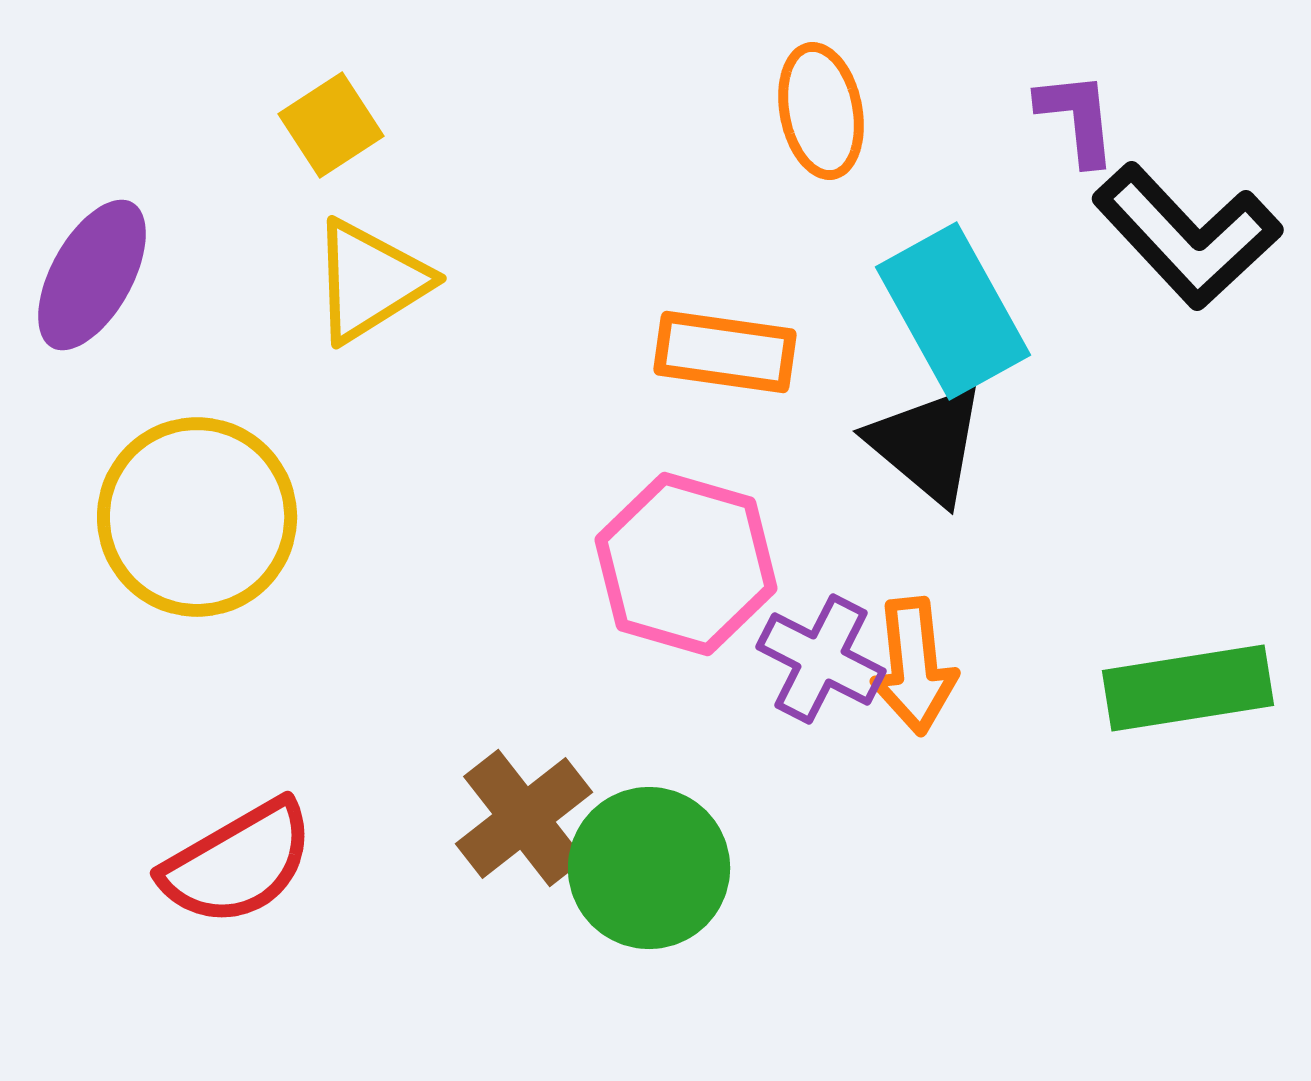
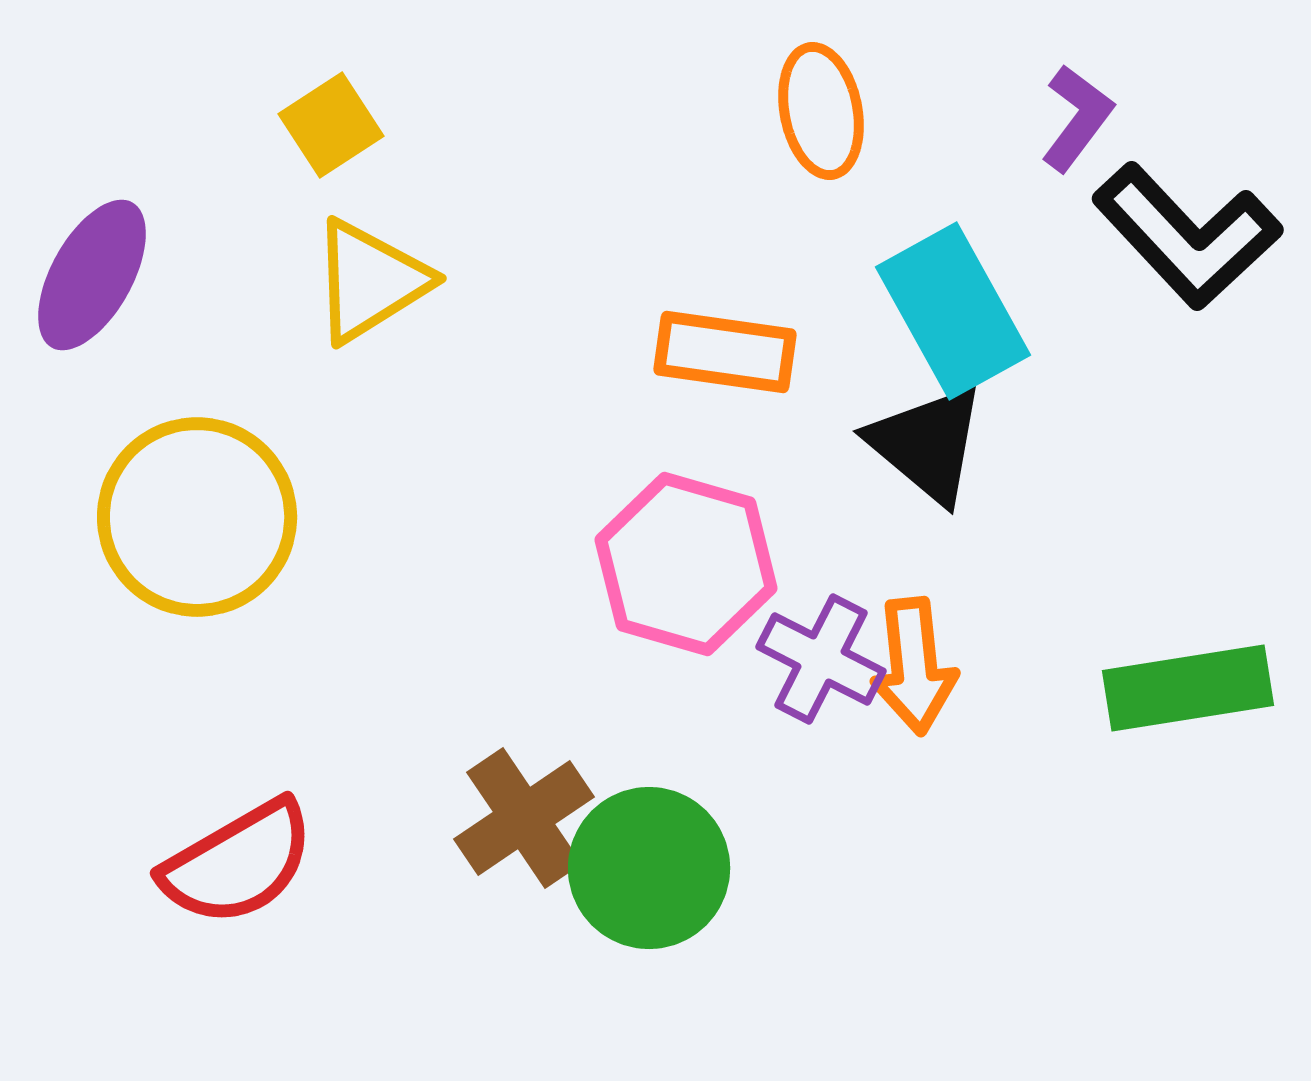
purple L-shape: rotated 43 degrees clockwise
brown cross: rotated 4 degrees clockwise
